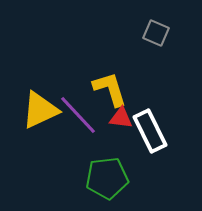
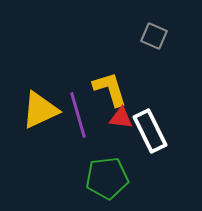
gray square: moved 2 px left, 3 px down
purple line: rotated 27 degrees clockwise
